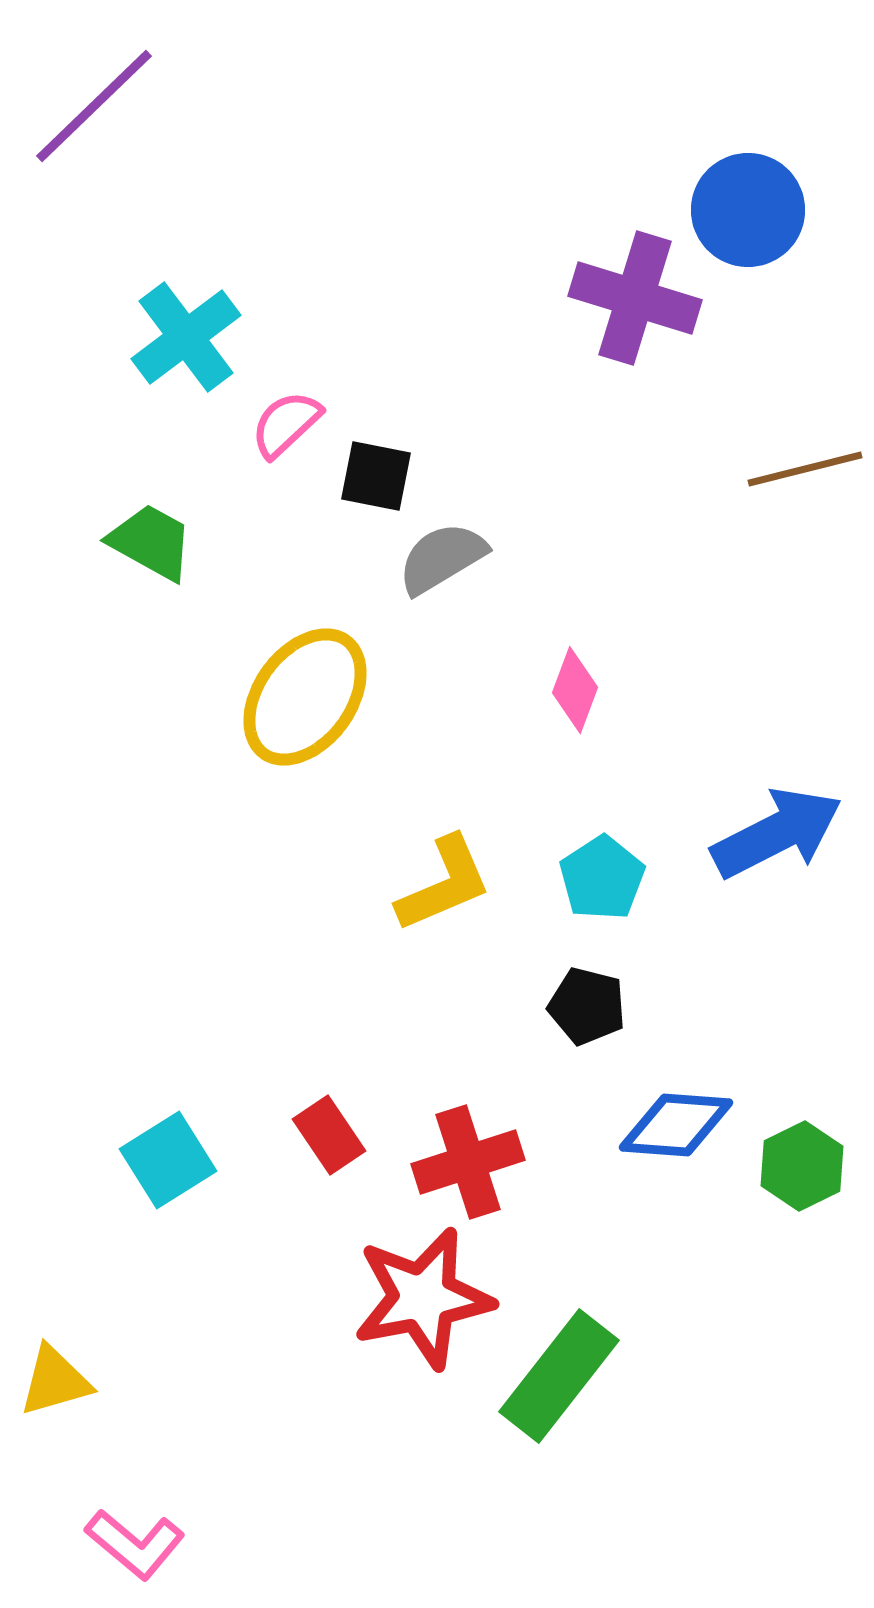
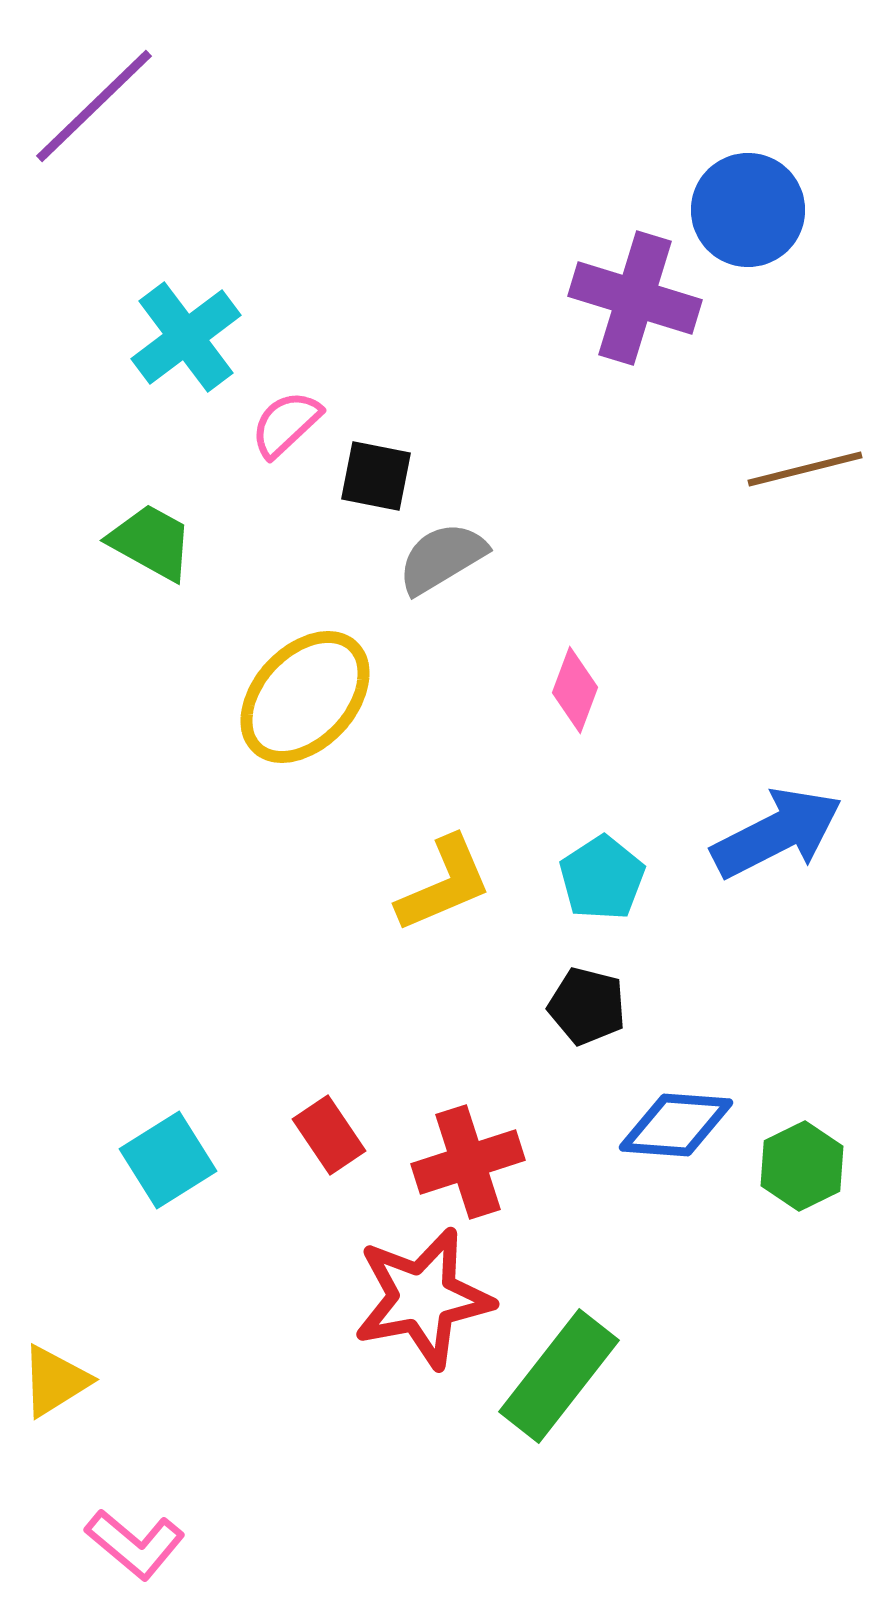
yellow ellipse: rotated 7 degrees clockwise
yellow triangle: rotated 16 degrees counterclockwise
